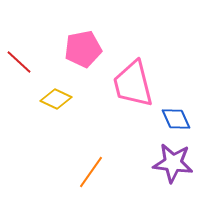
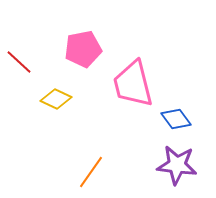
blue diamond: rotated 12 degrees counterclockwise
purple star: moved 4 px right, 2 px down
